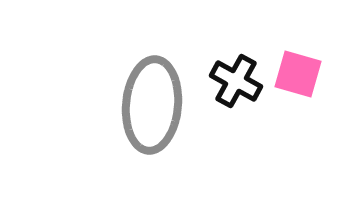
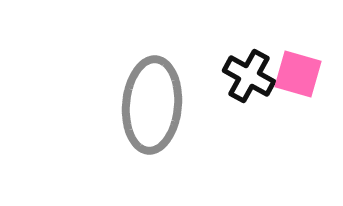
black cross: moved 13 px right, 5 px up
